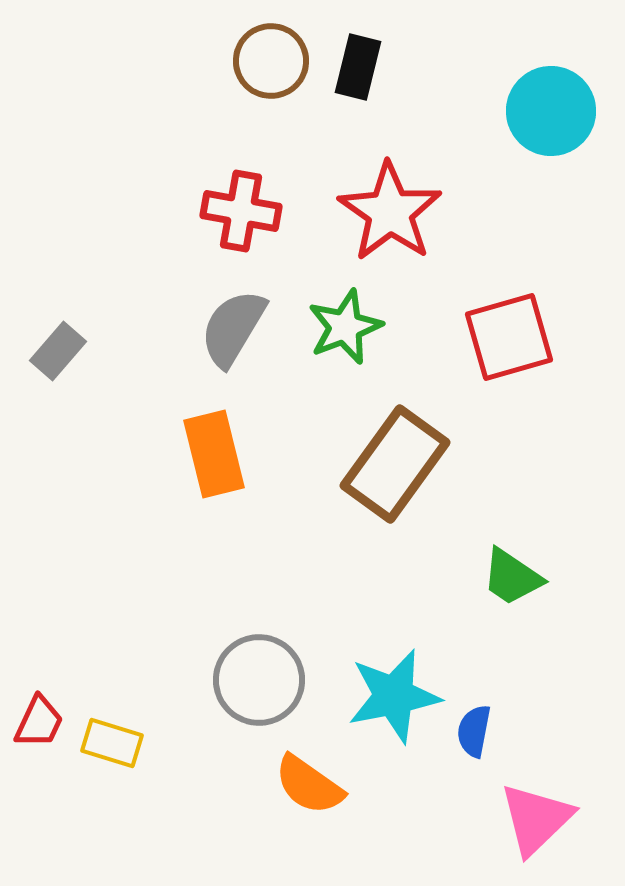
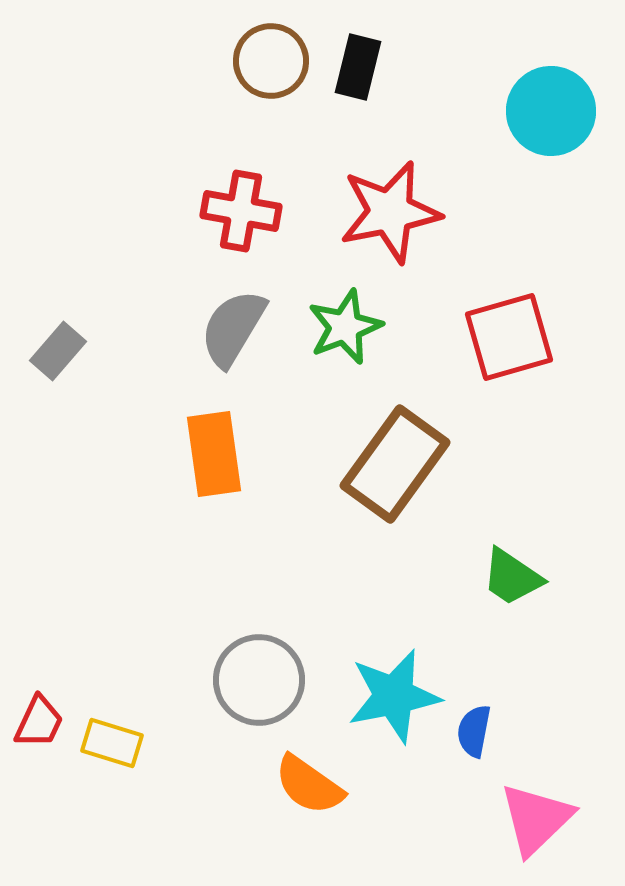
red star: rotated 26 degrees clockwise
orange rectangle: rotated 6 degrees clockwise
